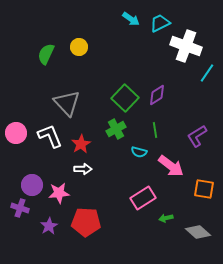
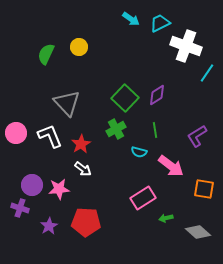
white arrow: rotated 36 degrees clockwise
pink star: moved 4 px up
